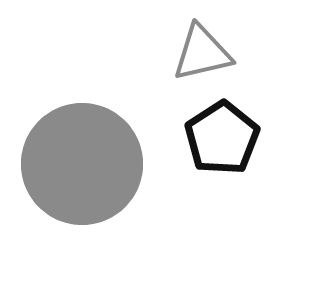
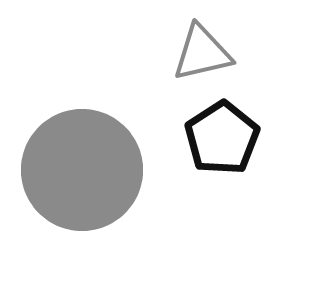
gray circle: moved 6 px down
